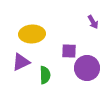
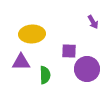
purple triangle: rotated 24 degrees clockwise
purple circle: moved 1 px down
